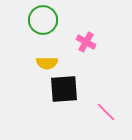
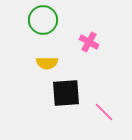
pink cross: moved 3 px right
black square: moved 2 px right, 4 px down
pink line: moved 2 px left
